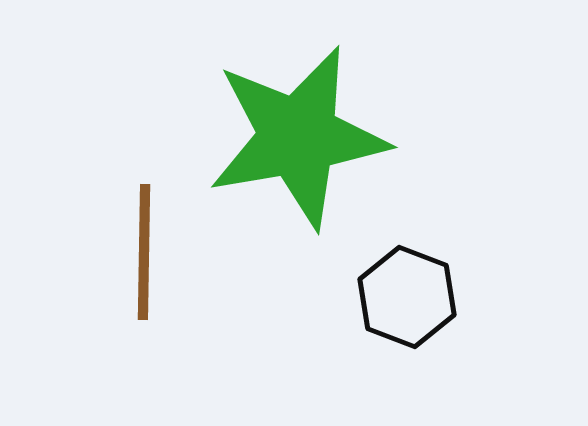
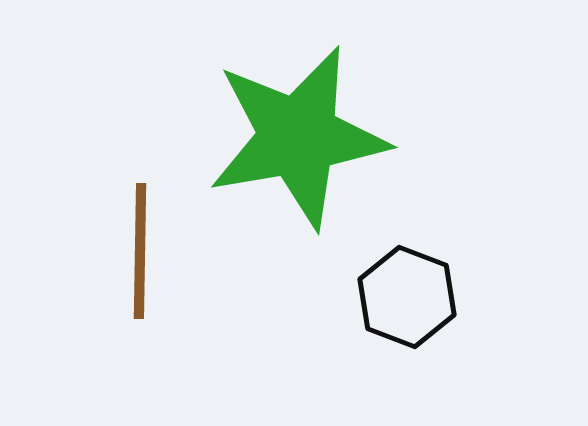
brown line: moved 4 px left, 1 px up
